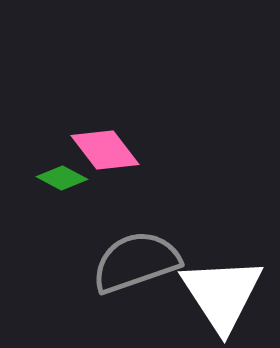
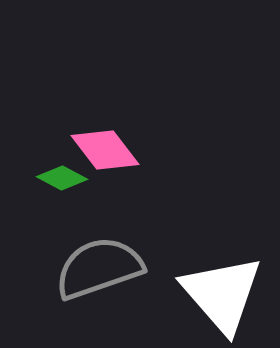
gray semicircle: moved 37 px left, 6 px down
white triangle: rotated 8 degrees counterclockwise
